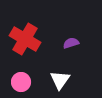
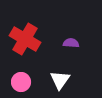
purple semicircle: rotated 21 degrees clockwise
